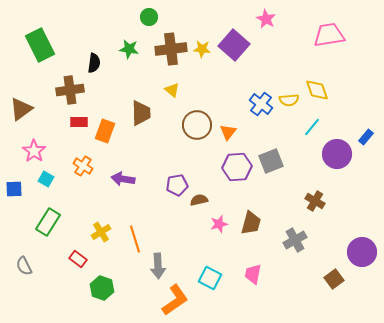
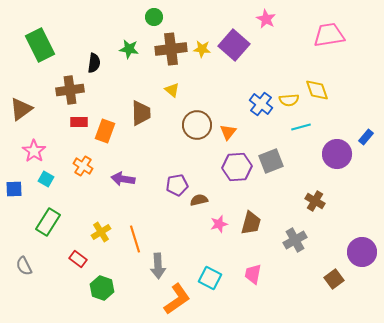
green circle at (149, 17): moved 5 px right
cyan line at (312, 127): moved 11 px left; rotated 36 degrees clockwise
orange L-shape at (175, 300): moved 2 px right, 1 px up
